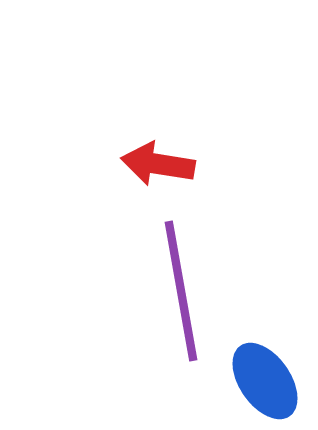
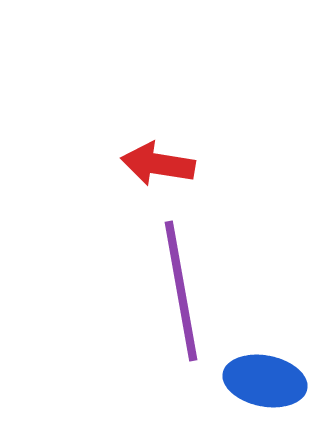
blue ellipse: rotated 44 degrees counterclockwise
